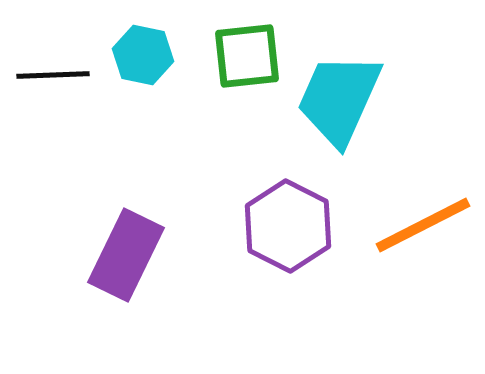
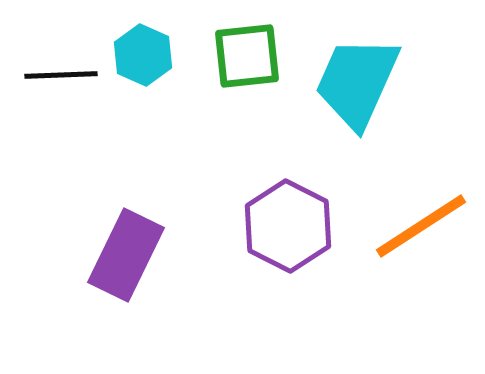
cyan hexagon: rotated 12 degrees clockwise
black line: moved 8 px right
cyan trapezoid: moved 18 px right, 17 px up
orange line: moved 2 px left, 1 px down; rotated 6 degrees counterclockwise
